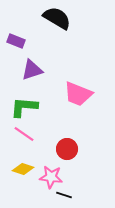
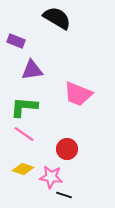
purple triangle: rotated 10 degrees clockwise
